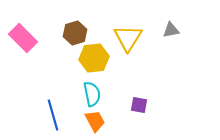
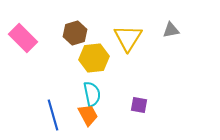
orange trapezoid: moved 7 px left, 6 px up
